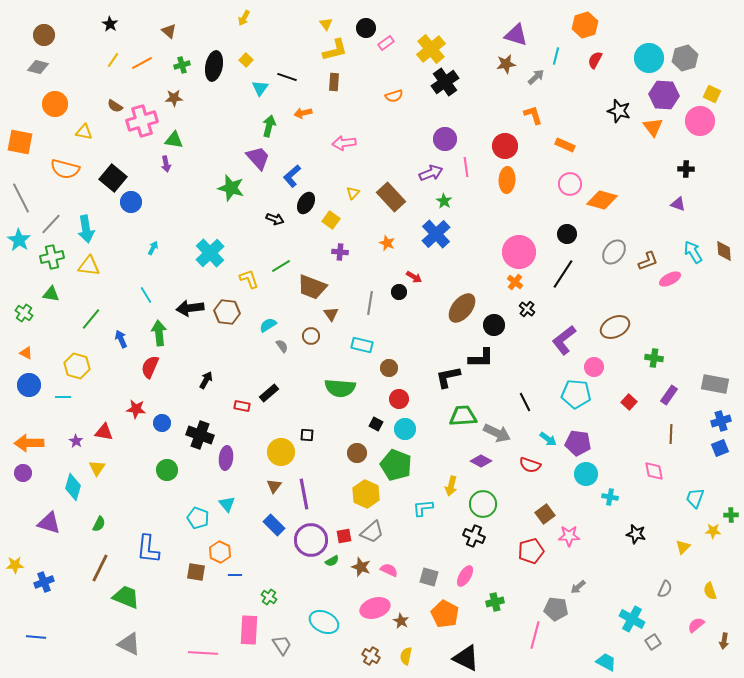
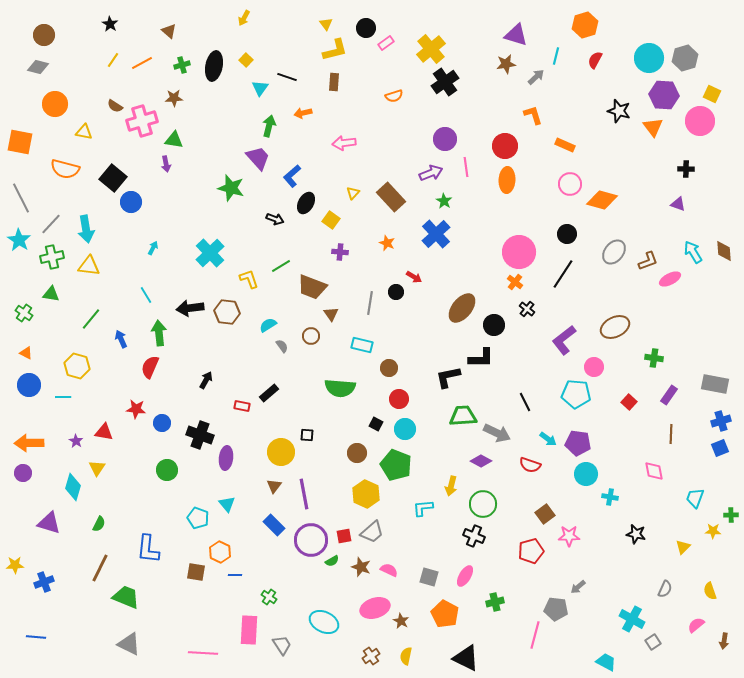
black circle at (399, 292): moved 3 px left
brown cross at (371, 656): rotated 24 degrees clockwise
